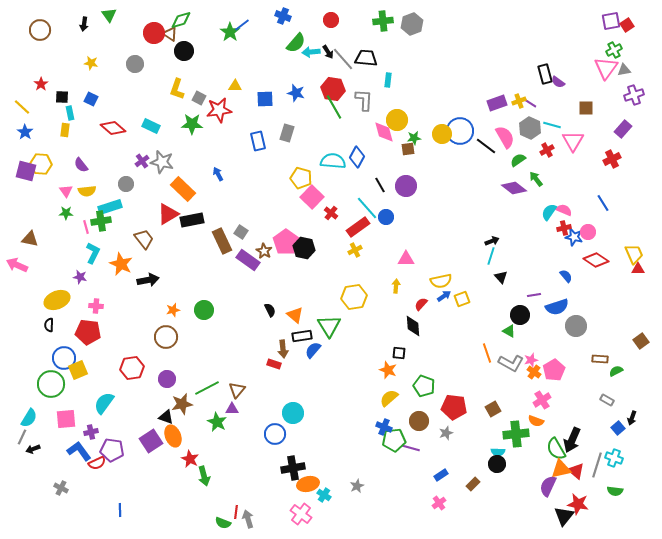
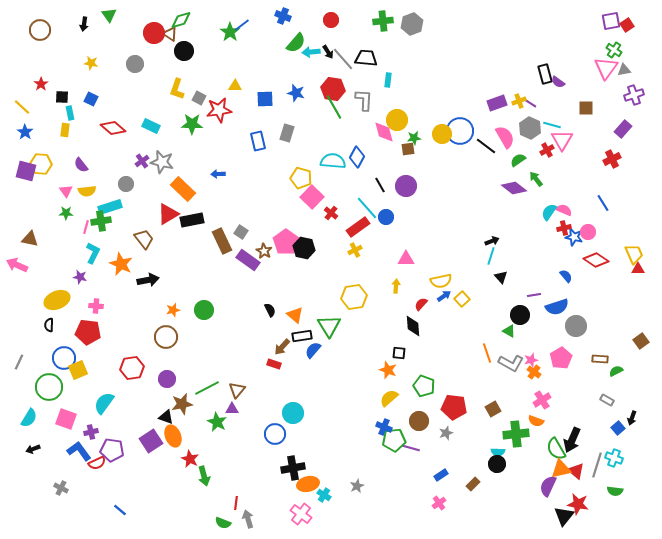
green cross at (614, 50): rotated 28 degrees counterclockwise
pink triangle at (573, 141): moved 11 px left, 1 px up
blue arrow at (218, 174): rotated 64 degrees counterclockwise
pink line at (86, 227): rotated 32 degrees clockwise
yellow square at (462, 299): rotated 21 degrees counterclockwise
brown arrow at (283, 349): moved 1 px left, 2 px up; rotated 48 degrees clockwise
pink pentagon at (554, 370): moved 7 px right, 12 px up
green circle at (51, 384): moved 2 px left, 3 px down
pink square at (66, 419): rotated 25 degrees clockwise
gray line at (22, 437): moved 3 px left, 75 px up
blue line at (120, 510): rotated 48 degrees counterclockwise
red line at (236, 512): moved 9 px up
